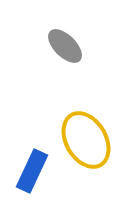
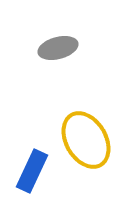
gray ellipse: moved 7 px left, 2 px down; rotated 60 degrees counterclockwise
